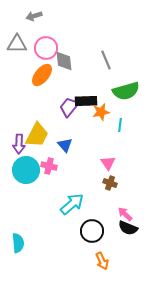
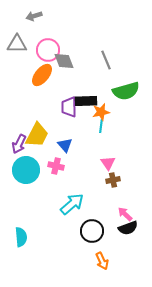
pink circle: moved 2 px right, 2 px down
gray diamond: rotated 15 degrees counterclockwise
purple trapezoid: rotated 40 degrees counterclockwise
cyan line: moved 19 px left, 1 px down
purple arrow: rotated 24 degrees clockwise
pink cross: moved 7 px right
brown cross: moved 3 px right, 3 px up; rotated 32 degrees counterclockwise
black semicircle: rotated 42 degrees counterclockwise
cyan semicircle: moved 3 px right, 6 px up
